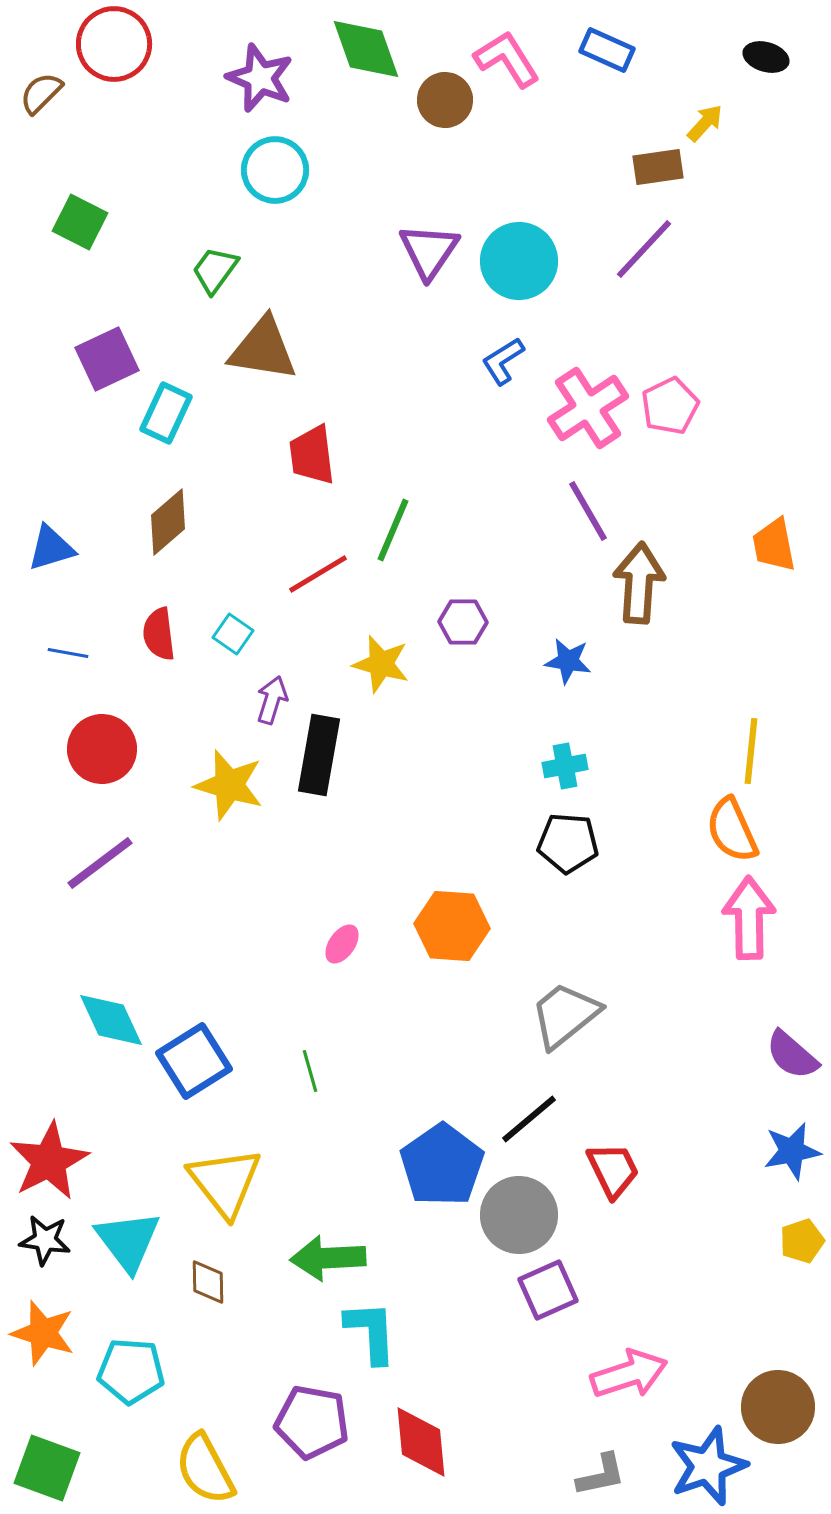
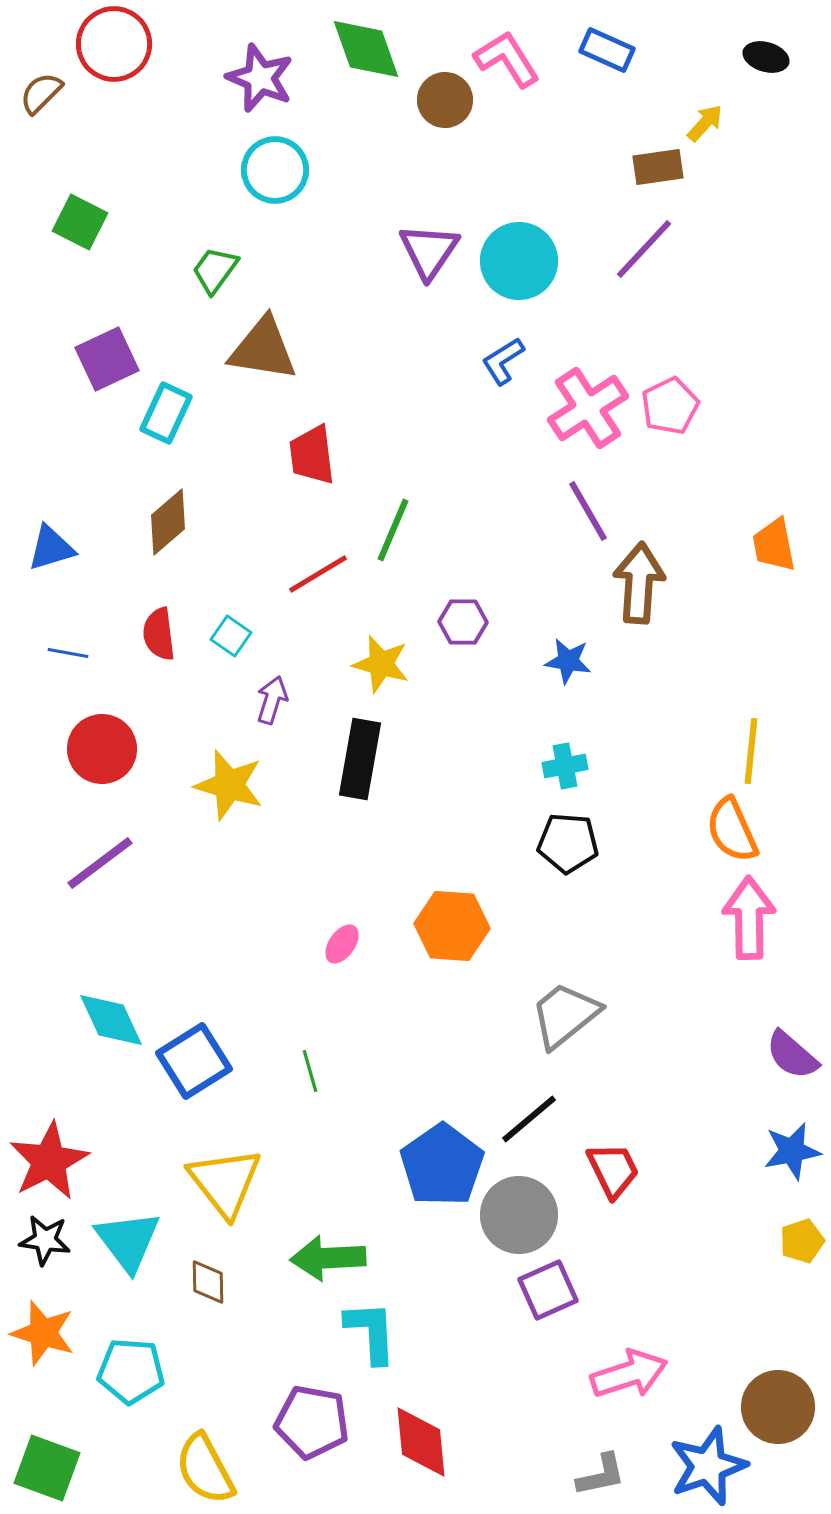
cyan square at (233, 634): moved 2 px left, 2 px down
black rectangle at (319, 755): moved 41 px right, 4 px down
